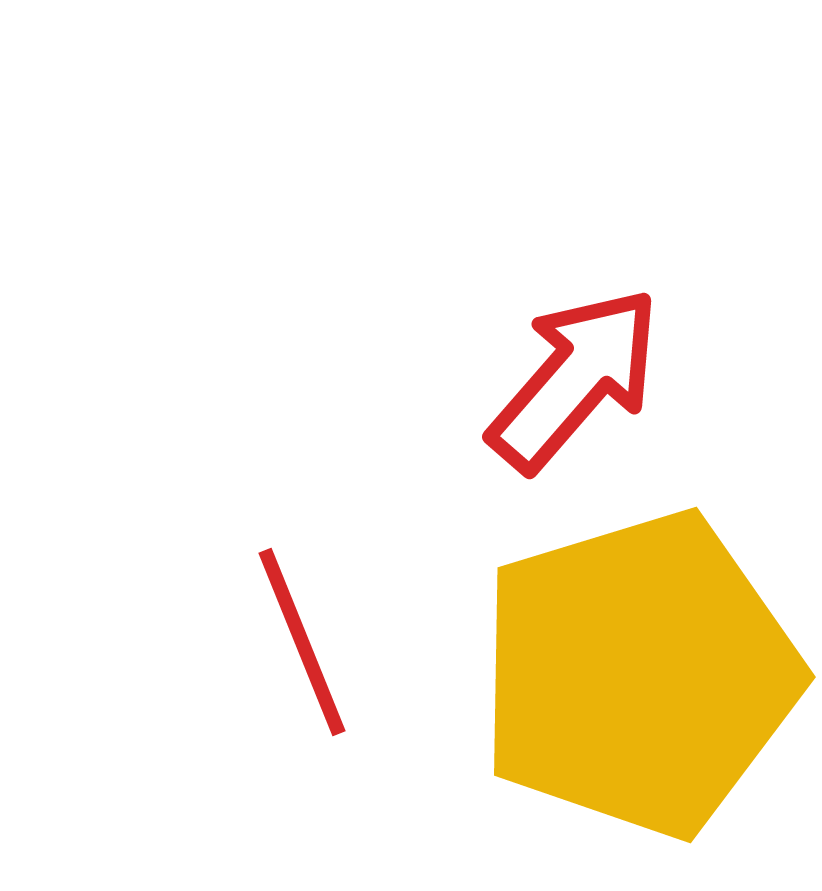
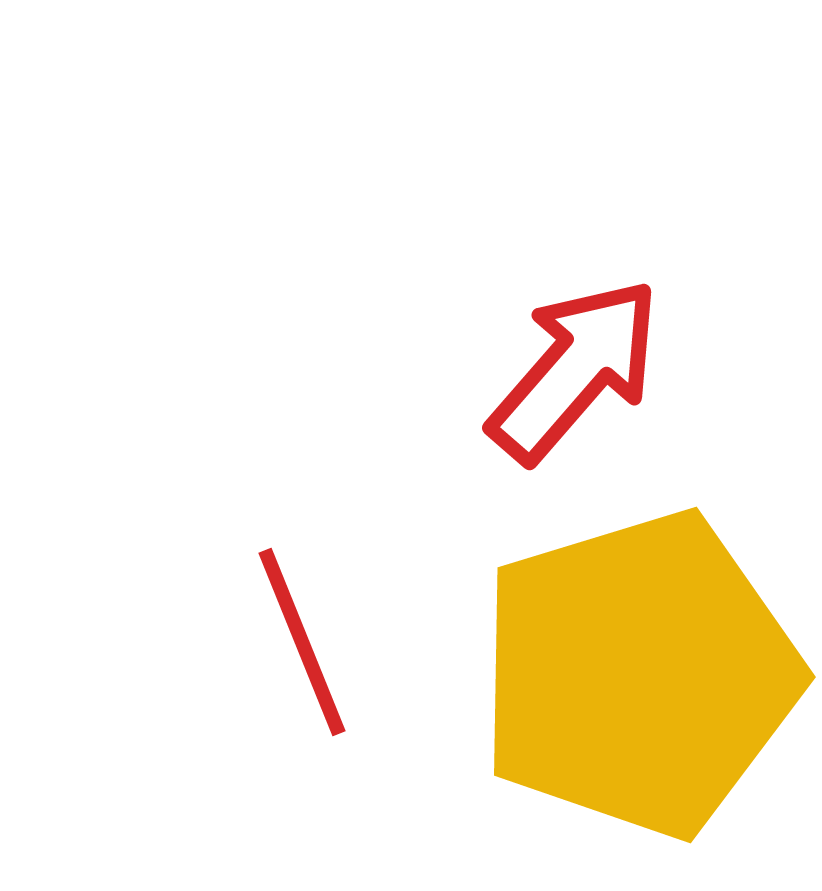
red arrow: moved 9 px up
